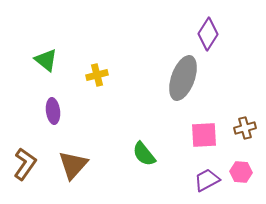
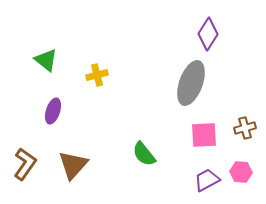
gray ellipse: moved 8 px right, 5 px down
purple ellipse: rotated 25 degrees clockwise
